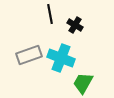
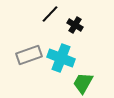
black line: rotated 54 degrees clockwise
